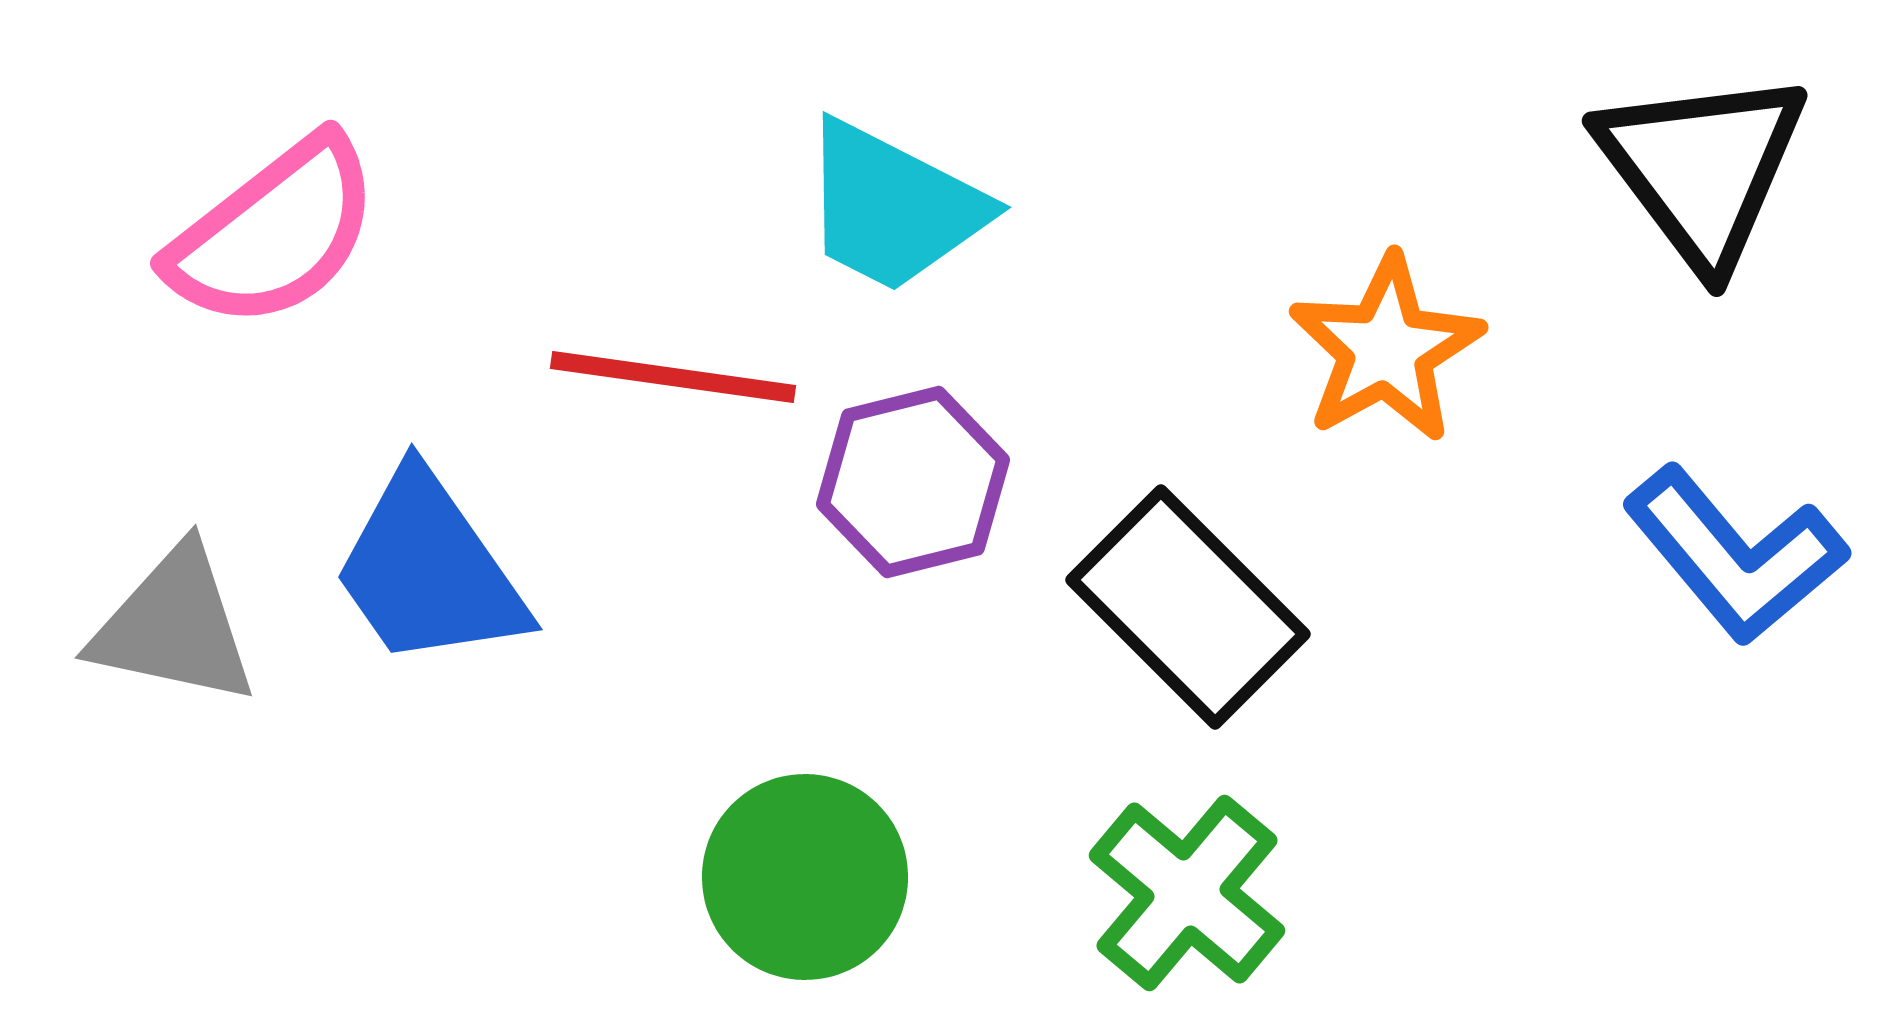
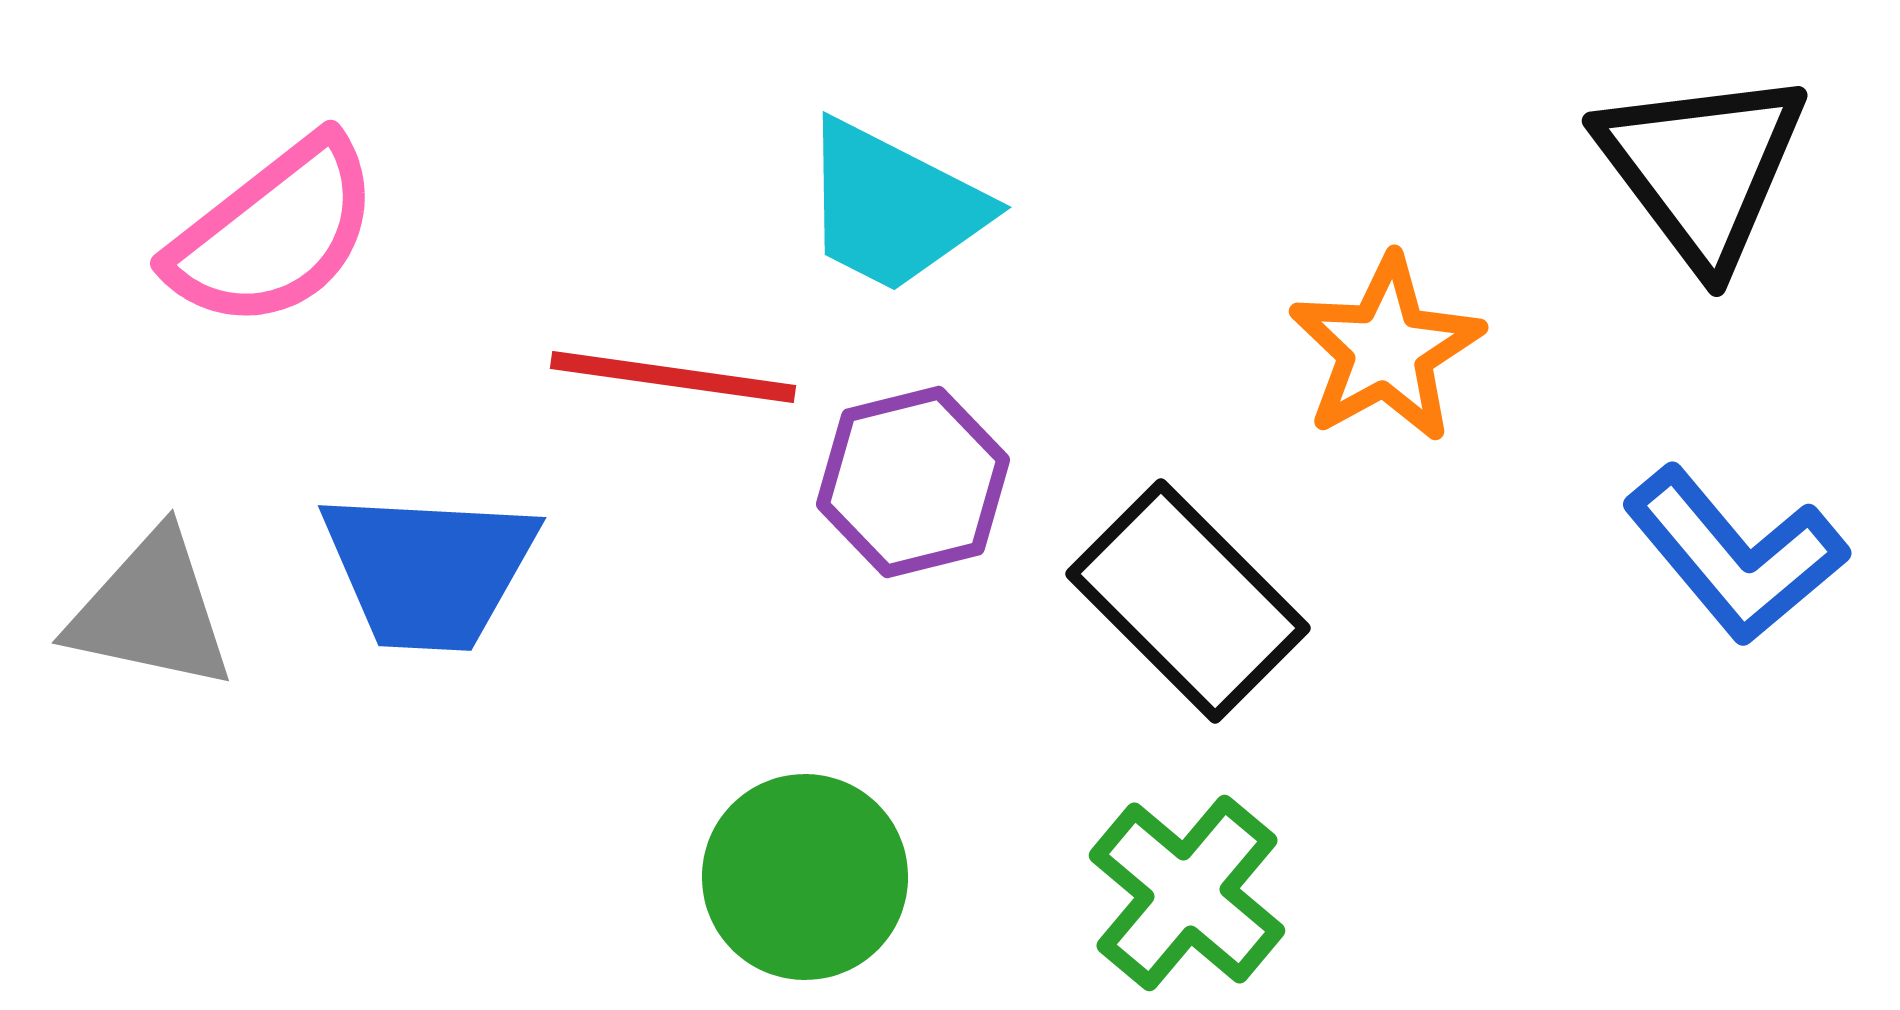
blue trapezoid: rotated 52 degrees counterclockwise
black rectangle: moved 6 px up
gray triangle: moved 23 px left, 15 px up
